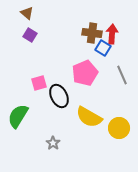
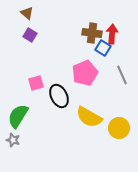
pink square: moved 3 px left
gray star: moved 40 px left, 3 px up; rotated 16 degrees counterclockwise
